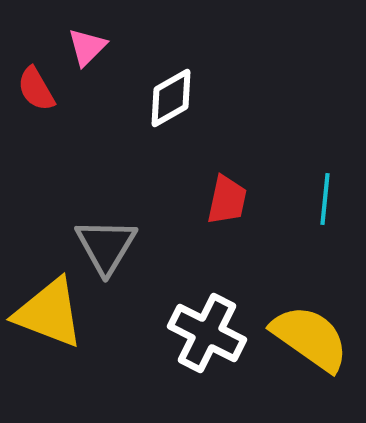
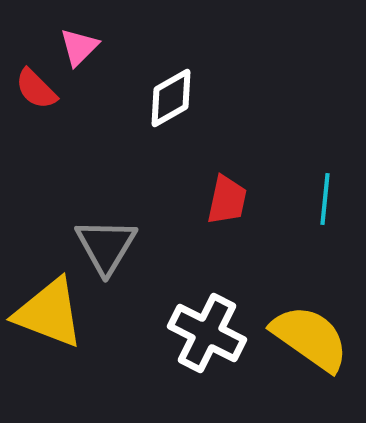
pink triangle: moved 8 px left
red semicircle: rotated 15 degrees counterclockwise
